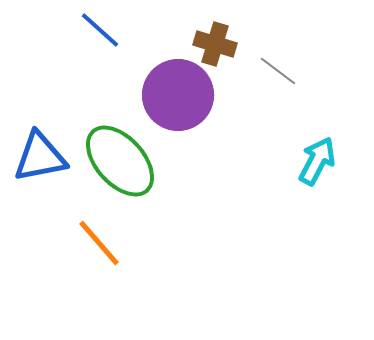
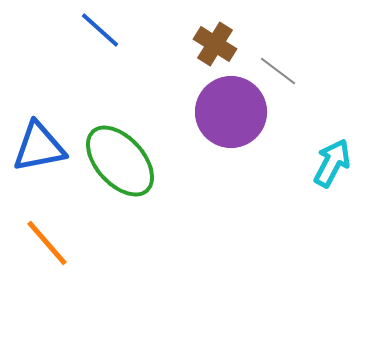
brown cross: rotated 15 degrees clockwise
purple circle: moved 53 px right, 17 px down
blue triangle: moved 1 px left, 10 px up
cyan arrow: moved 15 px right, 2 px down
orange line: moved 52 px left
